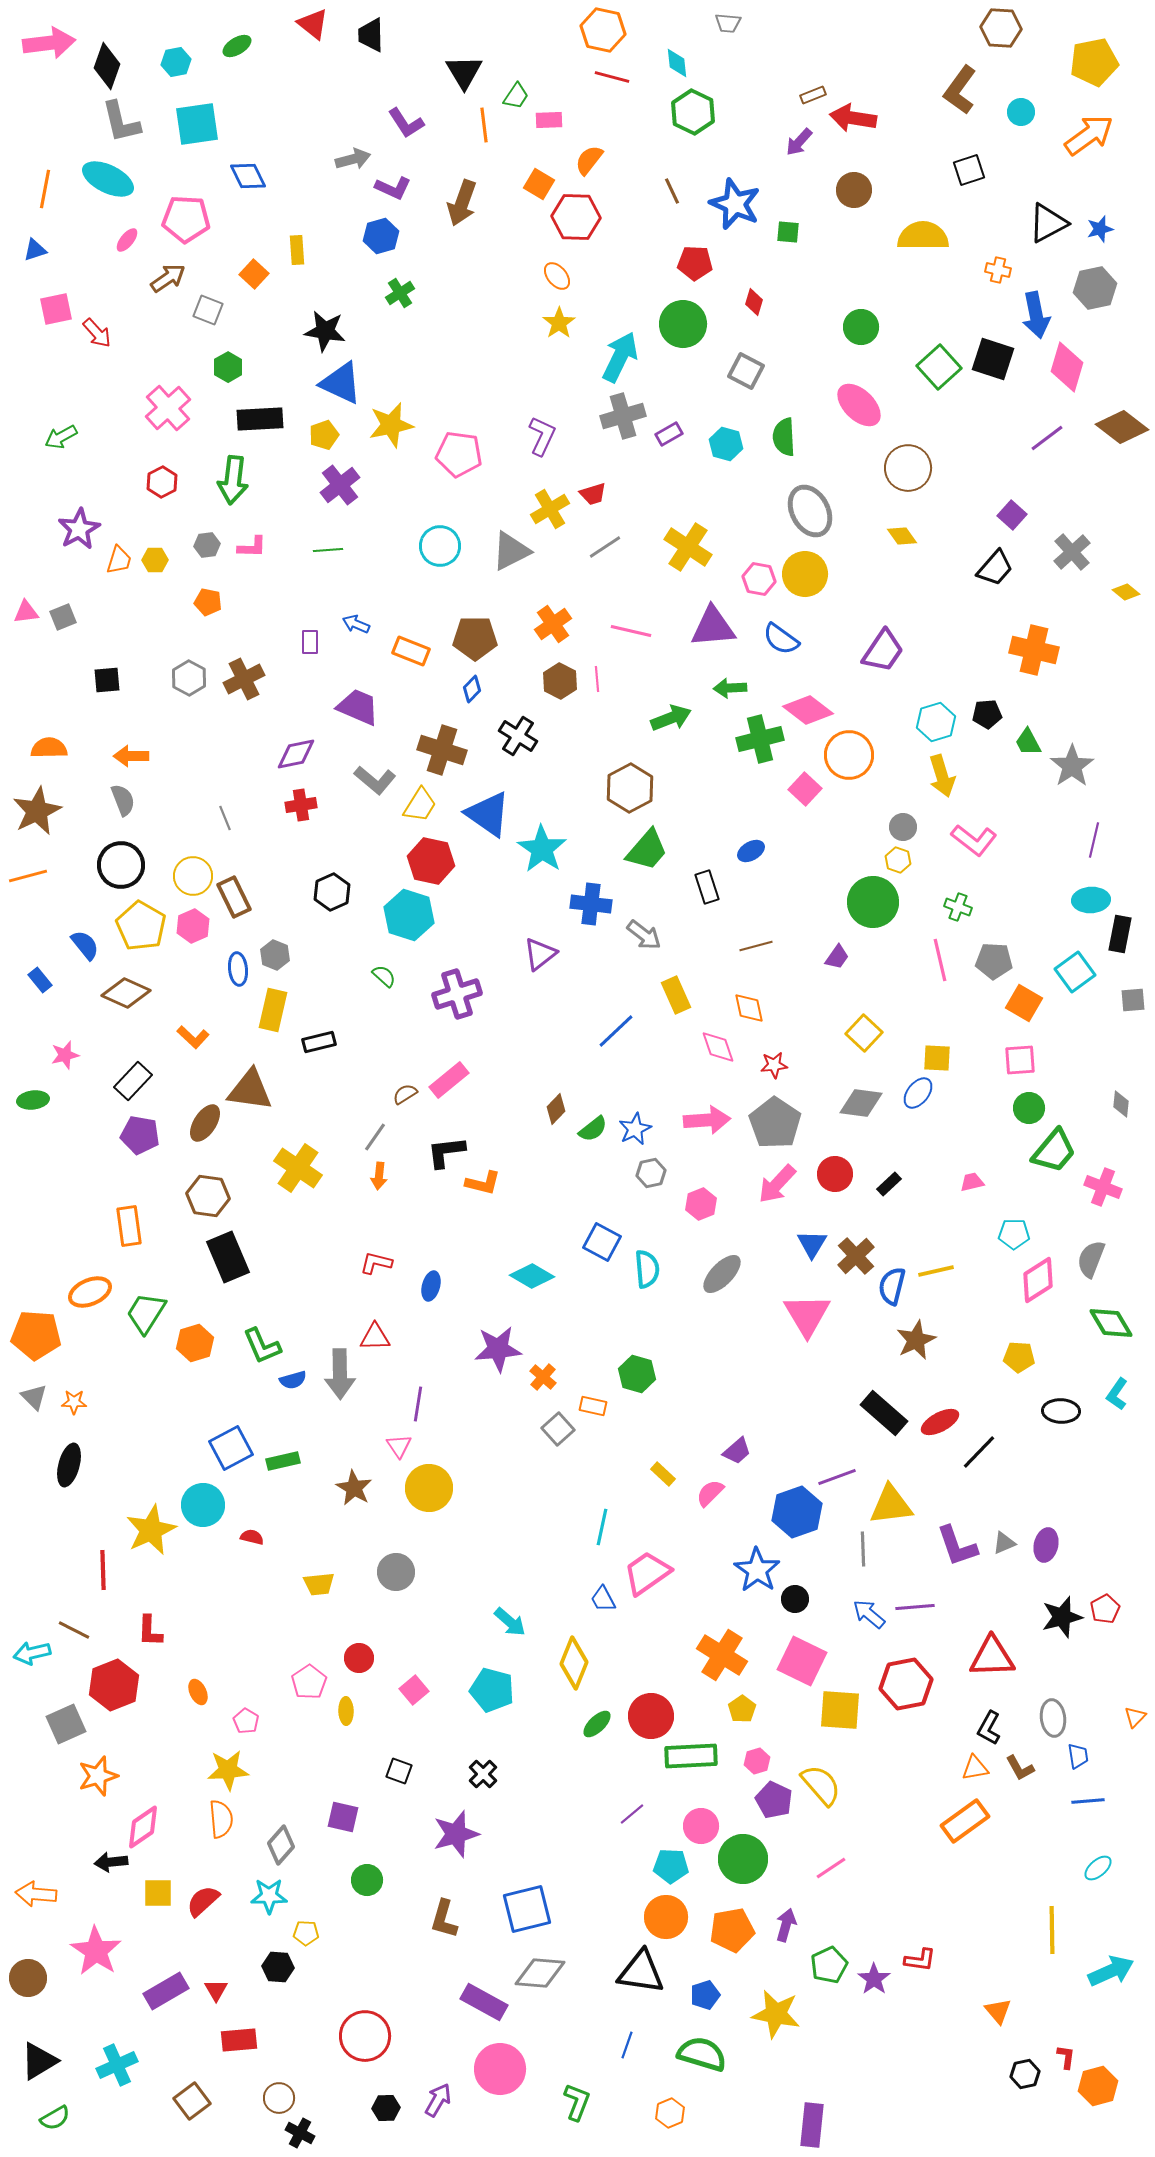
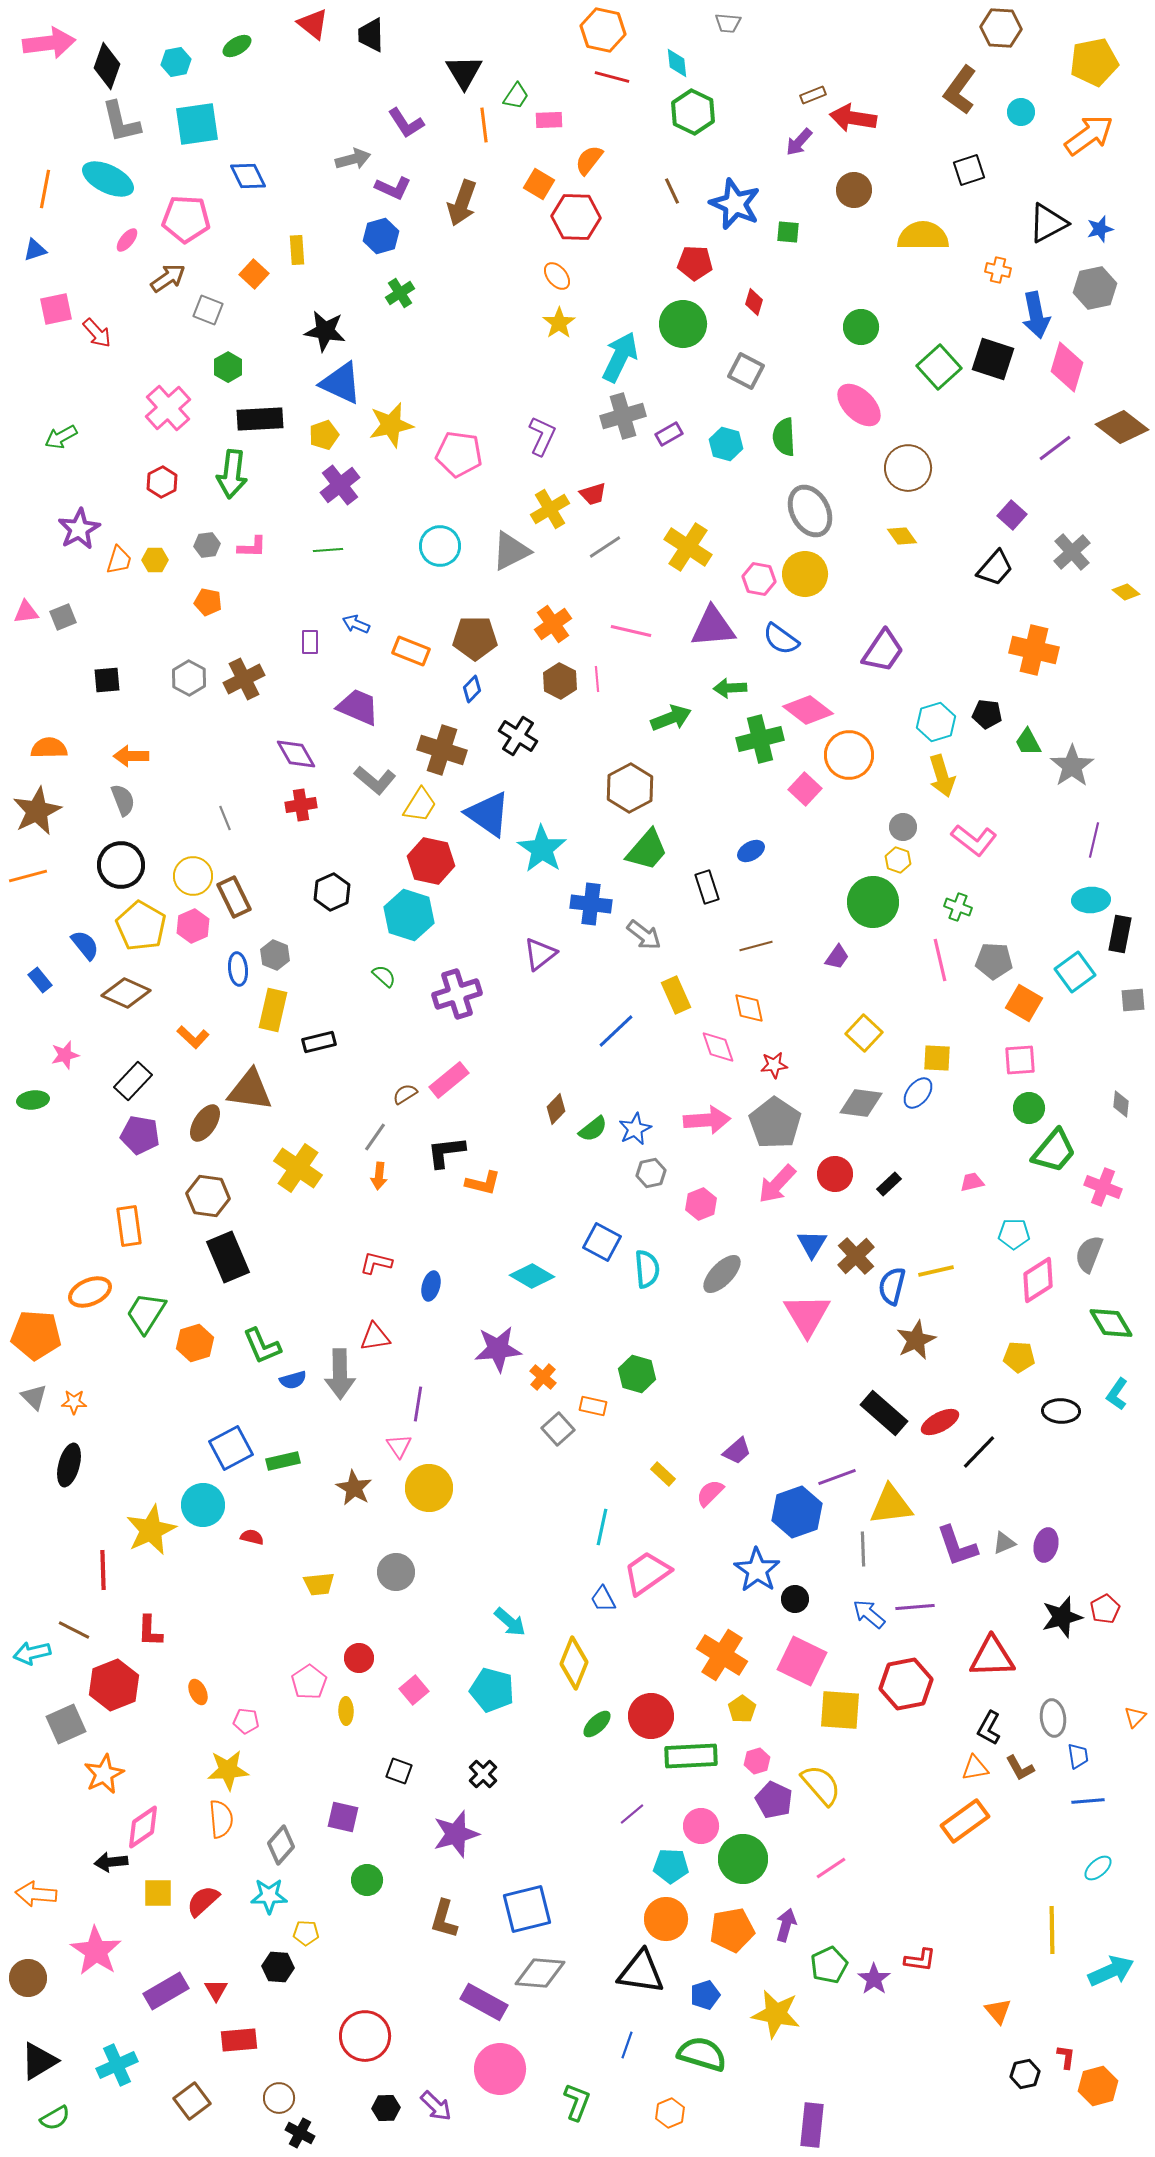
purple line at (1047, 438): moved 8 px right, 10 px down
green arrow at (233, 480): moved 1 px left, 6 px up
black pentagon at (987, 714): rotated 12 degrees clockwise
purple diamond at (296, 754): rotated 72 degrees clockwise
gray semicircle at (1091, 1259): moved 2 px left, 5 px up
red triangle at (375, 1337): rotated 8 degrees counterclockwise
pink pentagon at (246, 1721): rotated 25 degrees counterclockwise
orange star at (98, 1776): moved 6 px right, 2 px up; rotated 9 degrees counterclockwise
orange circle at (666, 1917): moved 2 px down
purple arrow at (438, 2100): moved 2 px left, 6 px down; rotated 104 degrees clockwise
